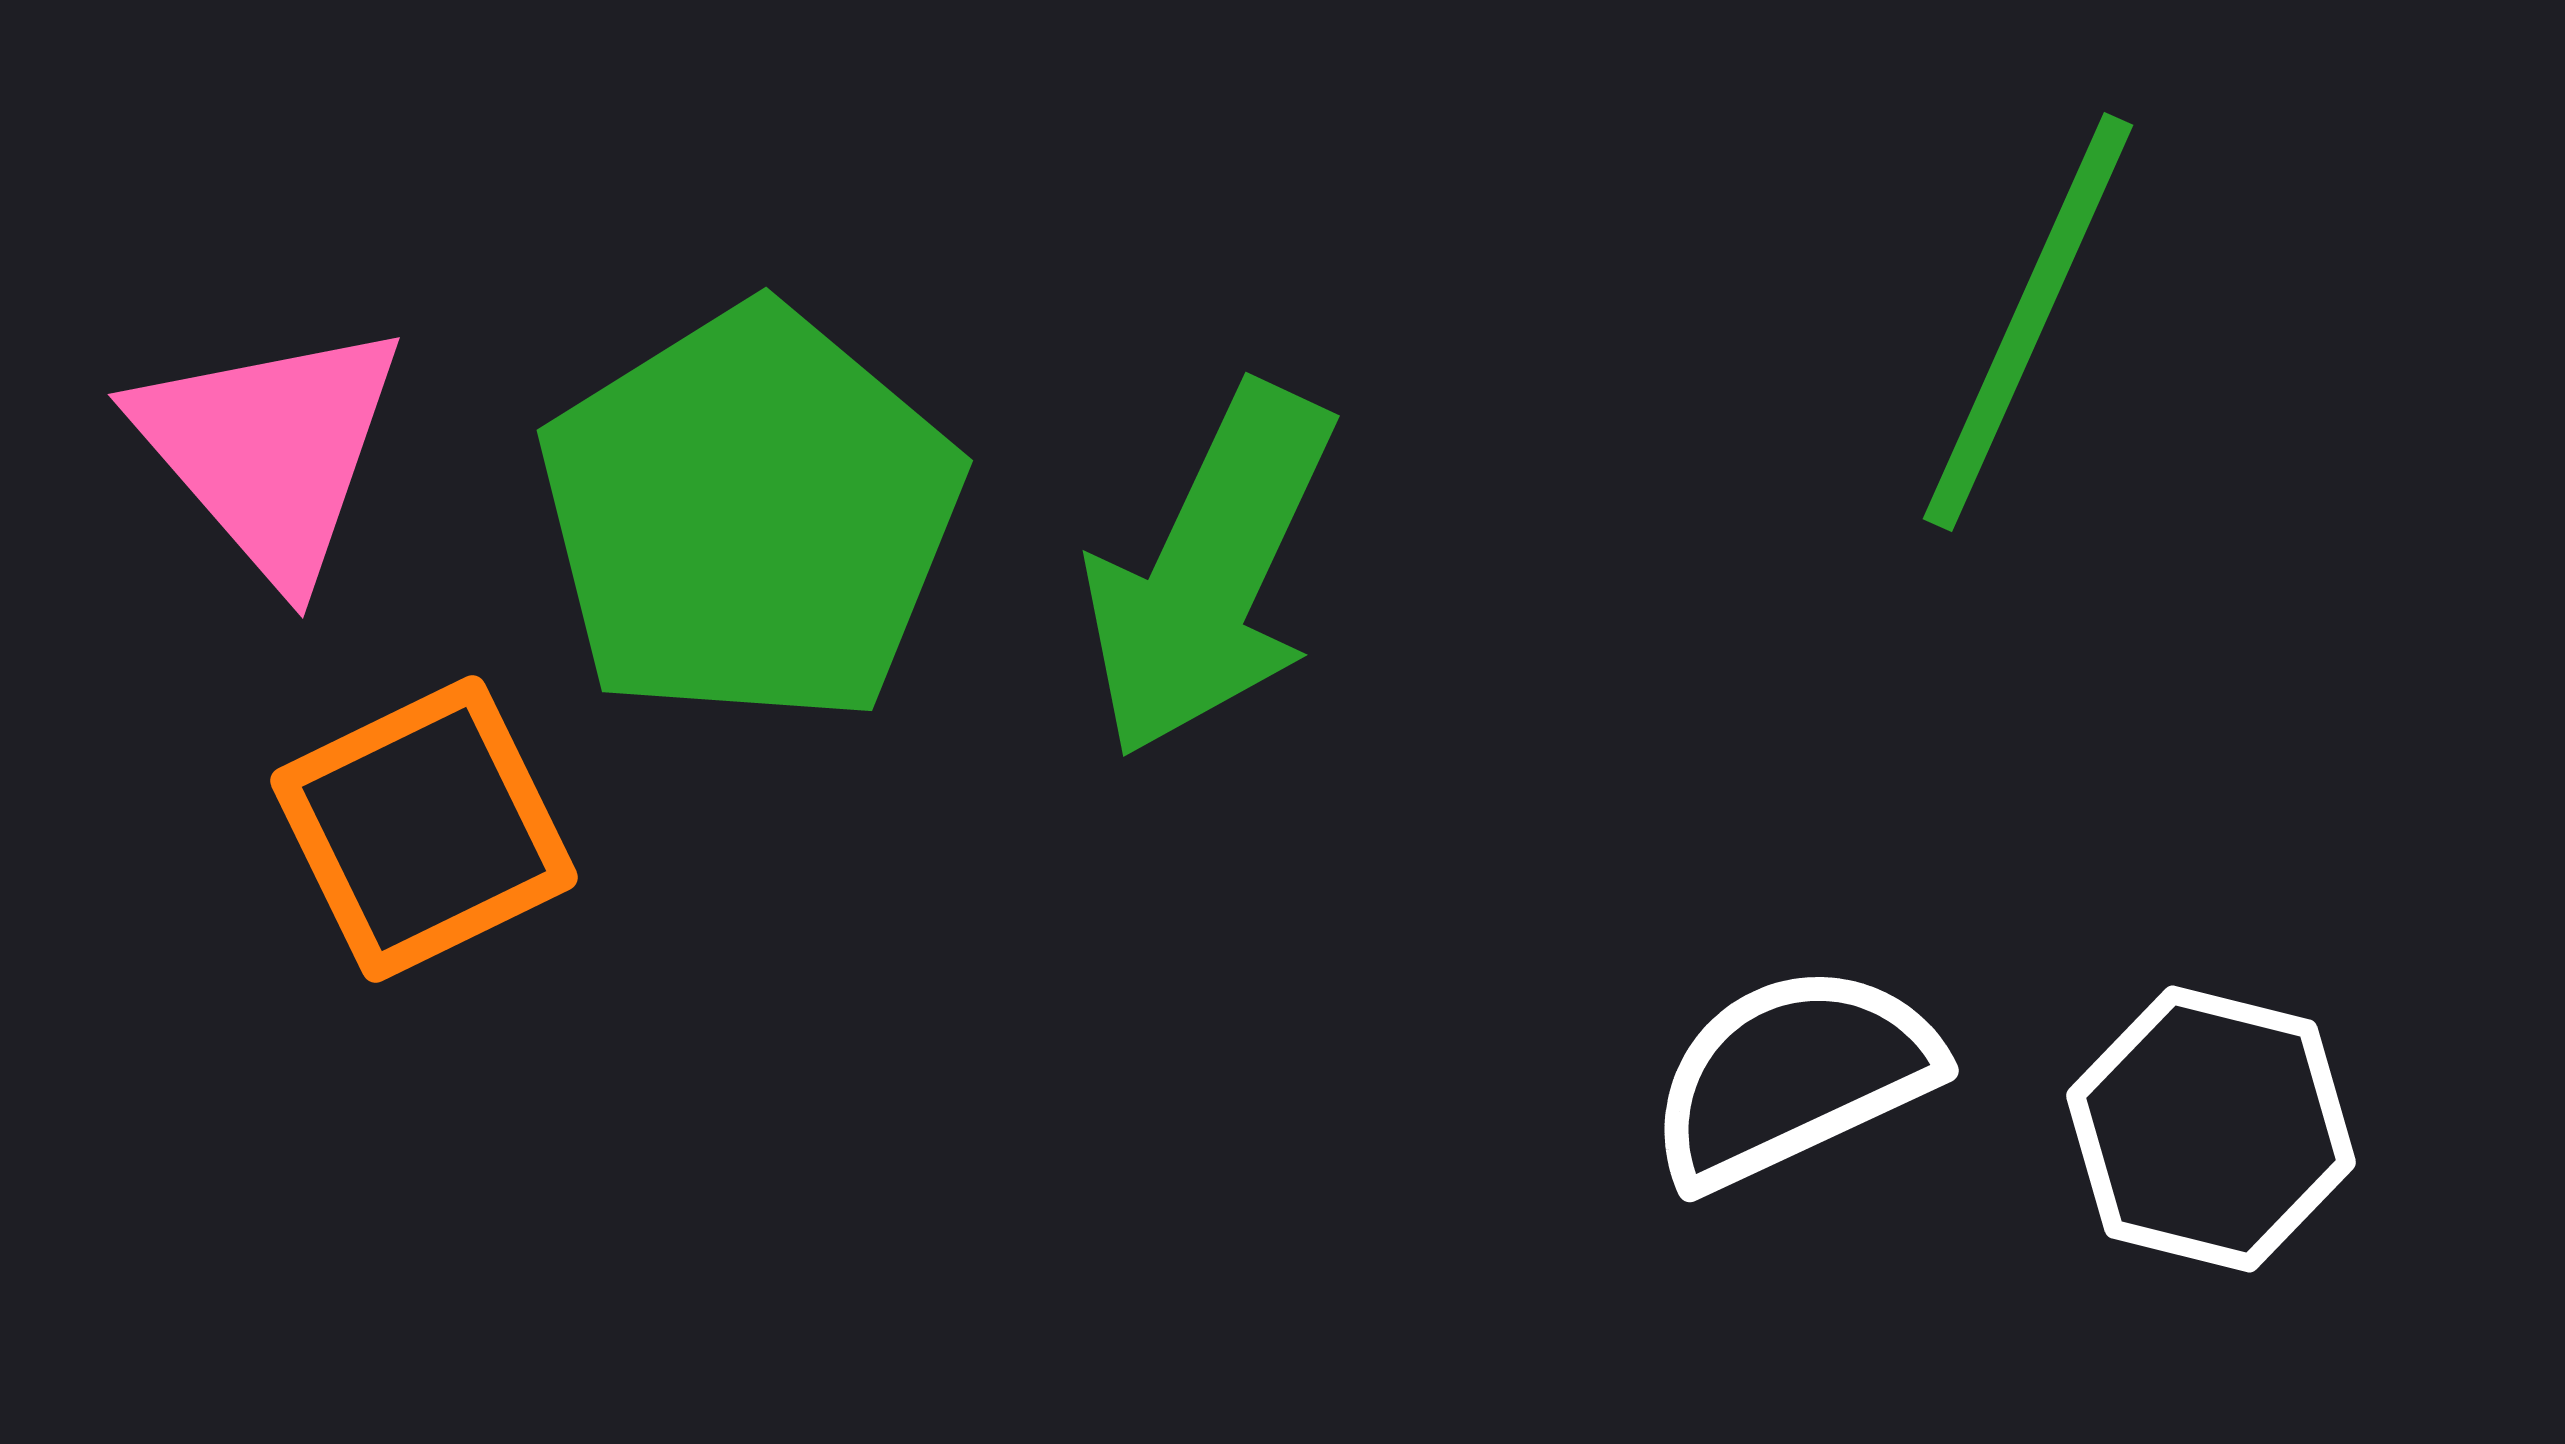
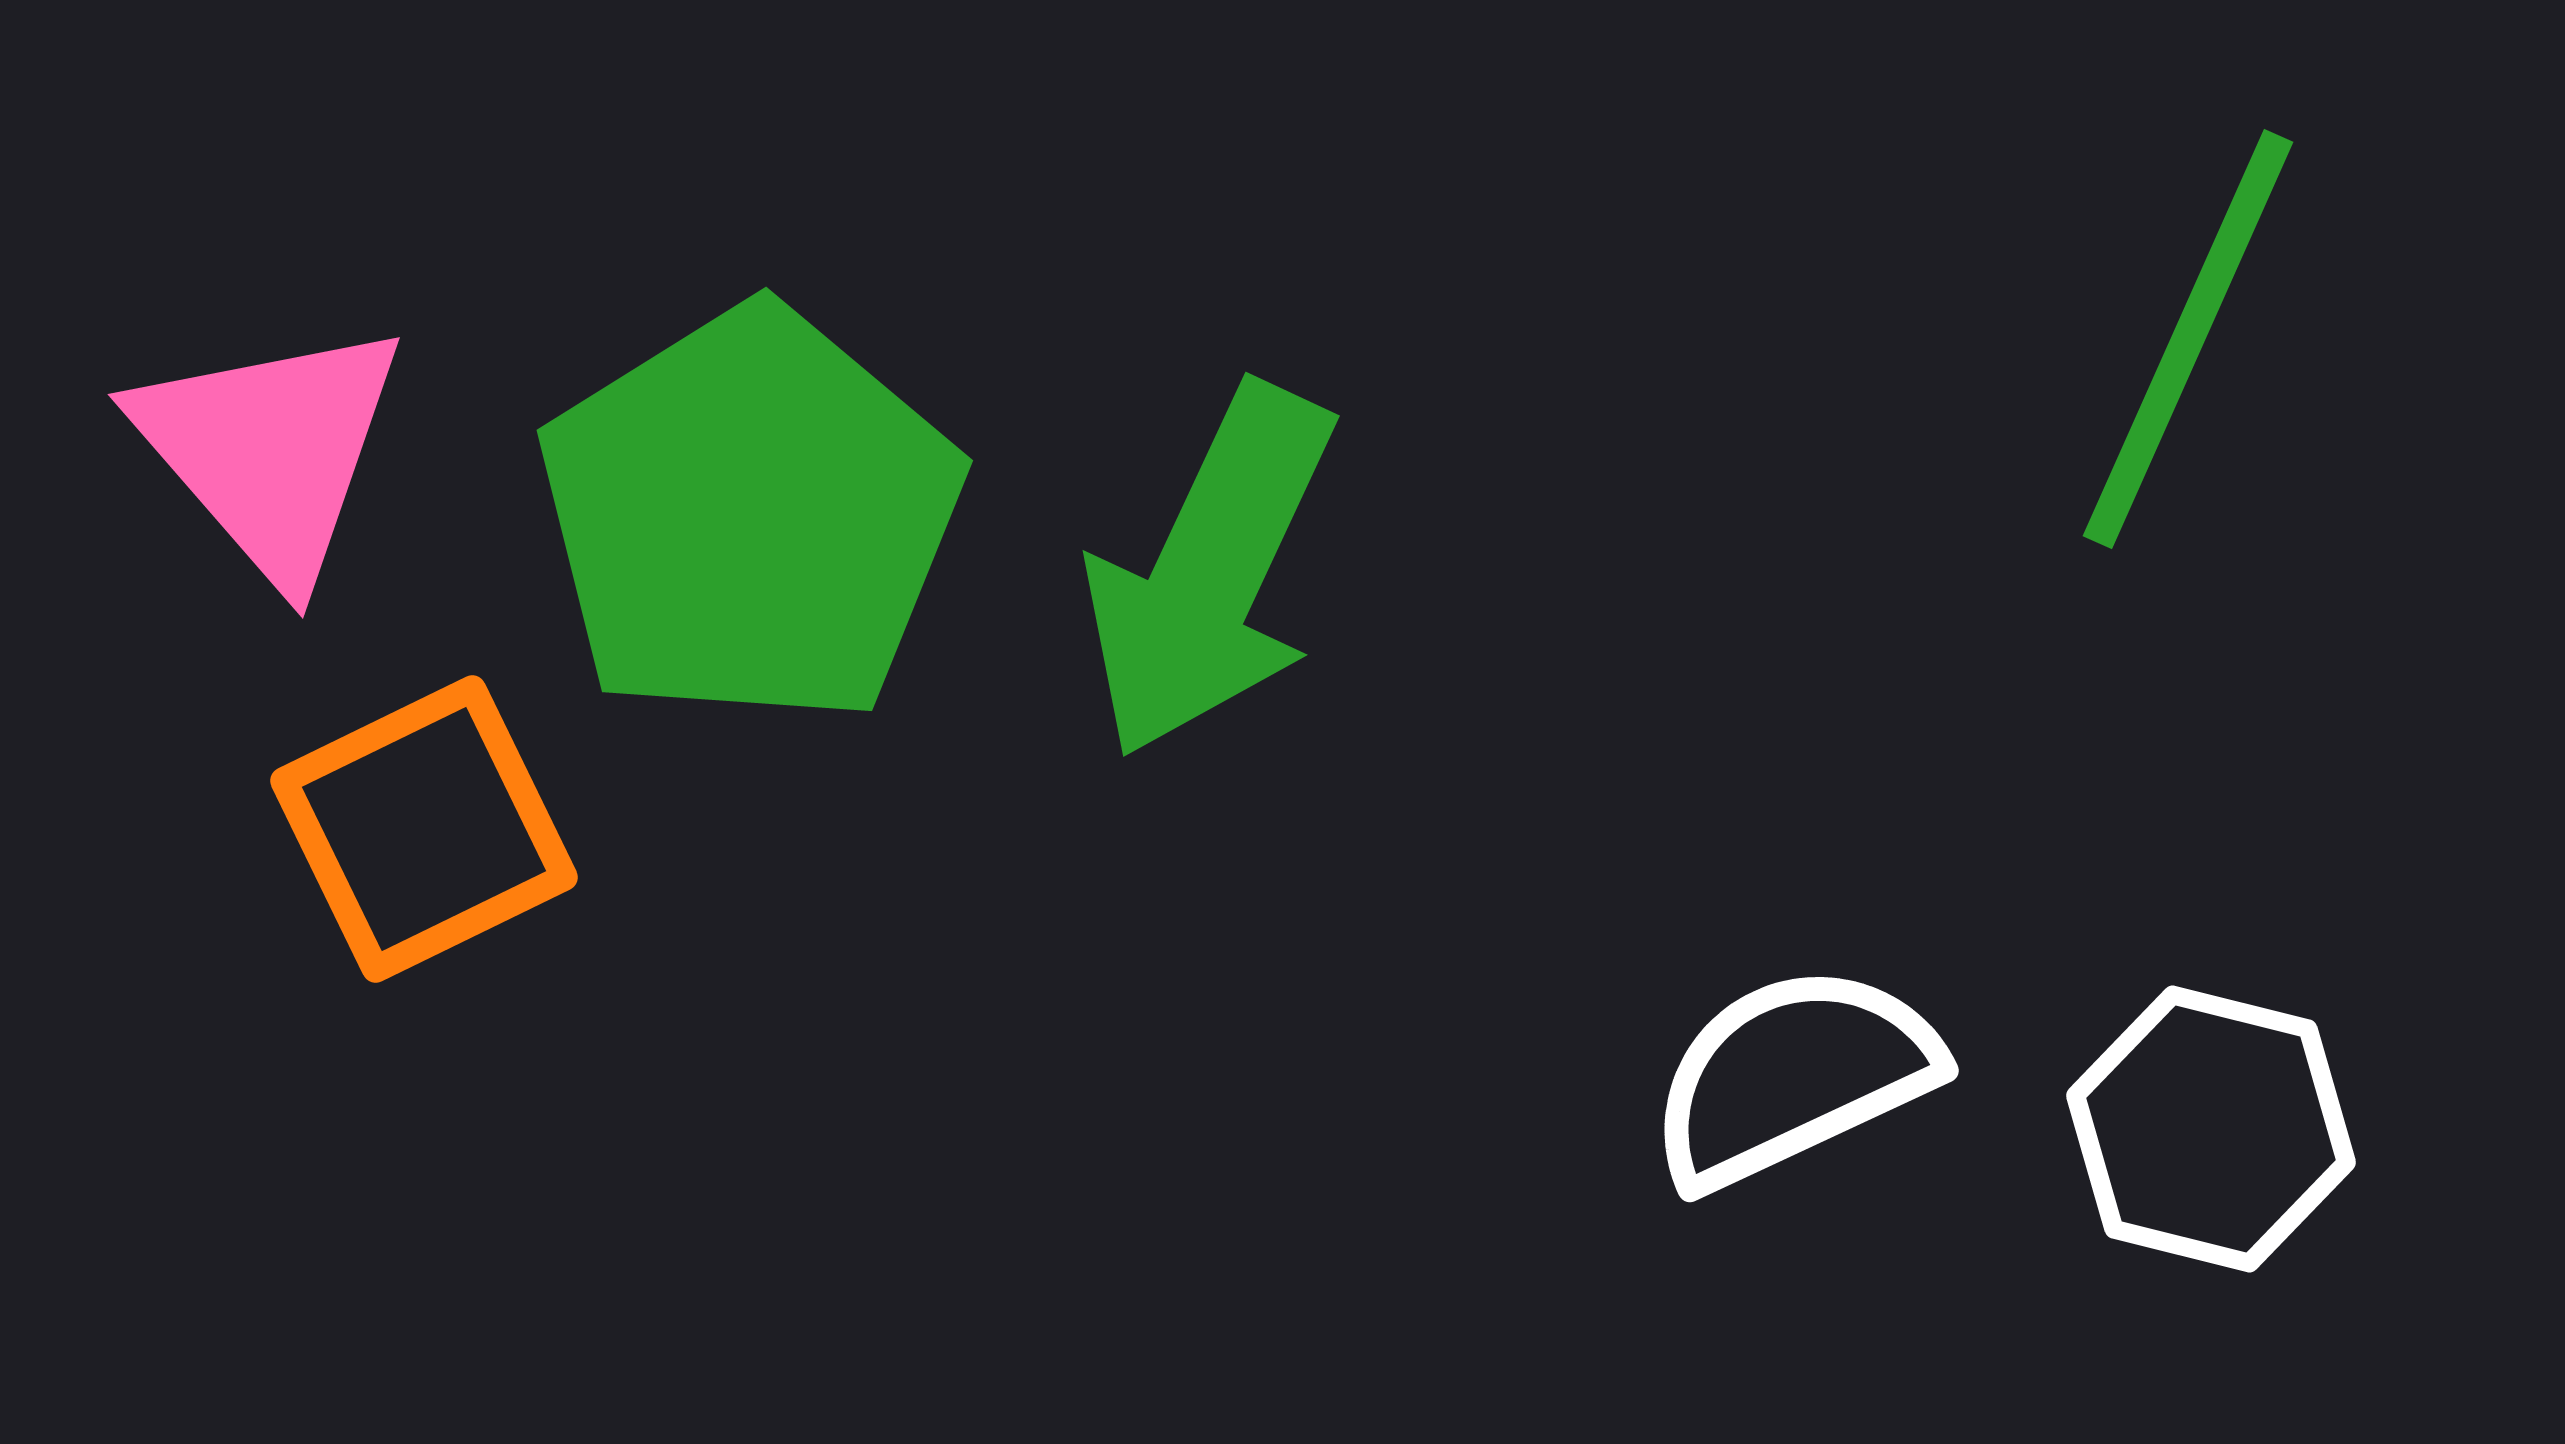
green line: moved 160 px right, 17 px down
